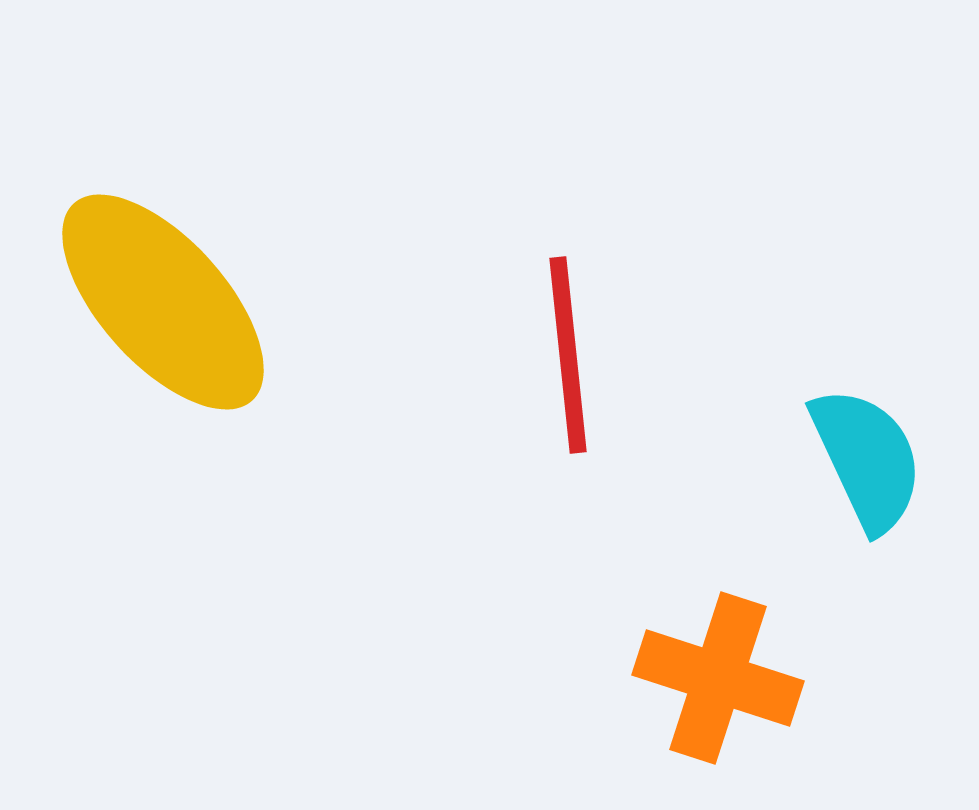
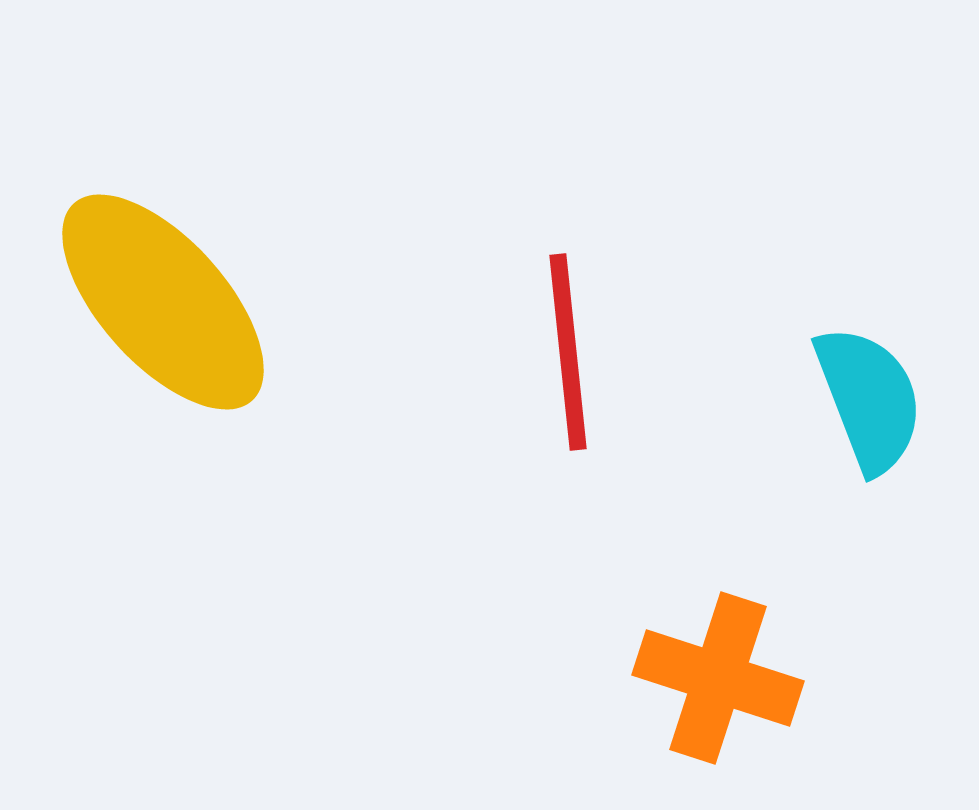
red line: moved 3 px up
cyan semicircle: moved 2 px right, 60 px up; rotated 4 degrees clockwise
